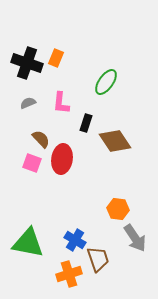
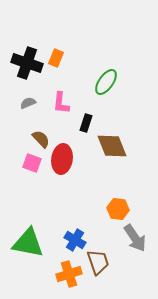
brown diamond: moved 3 px left, 5 px down; rotated 12 degrees clockwise
brown trapezoid: moved 3 px down
